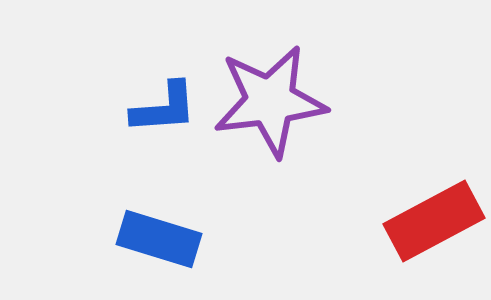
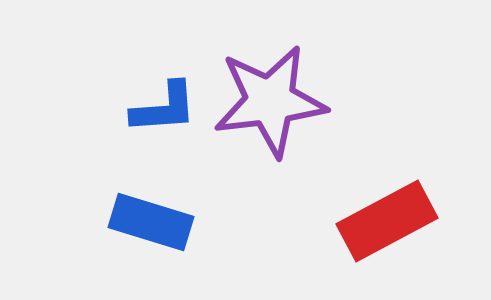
red rectangle: moved 47 px left
blue rectangle: moved 8 px left, 17 px up
